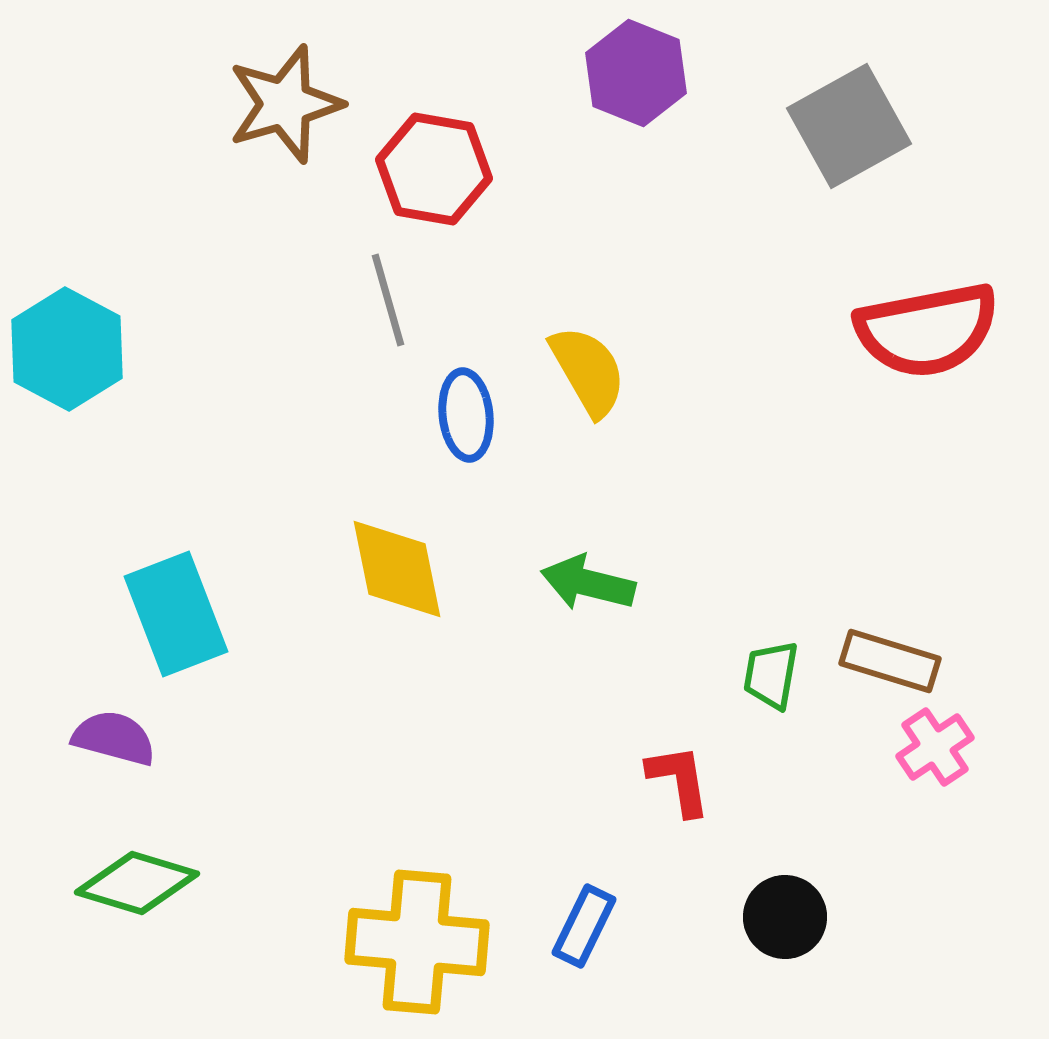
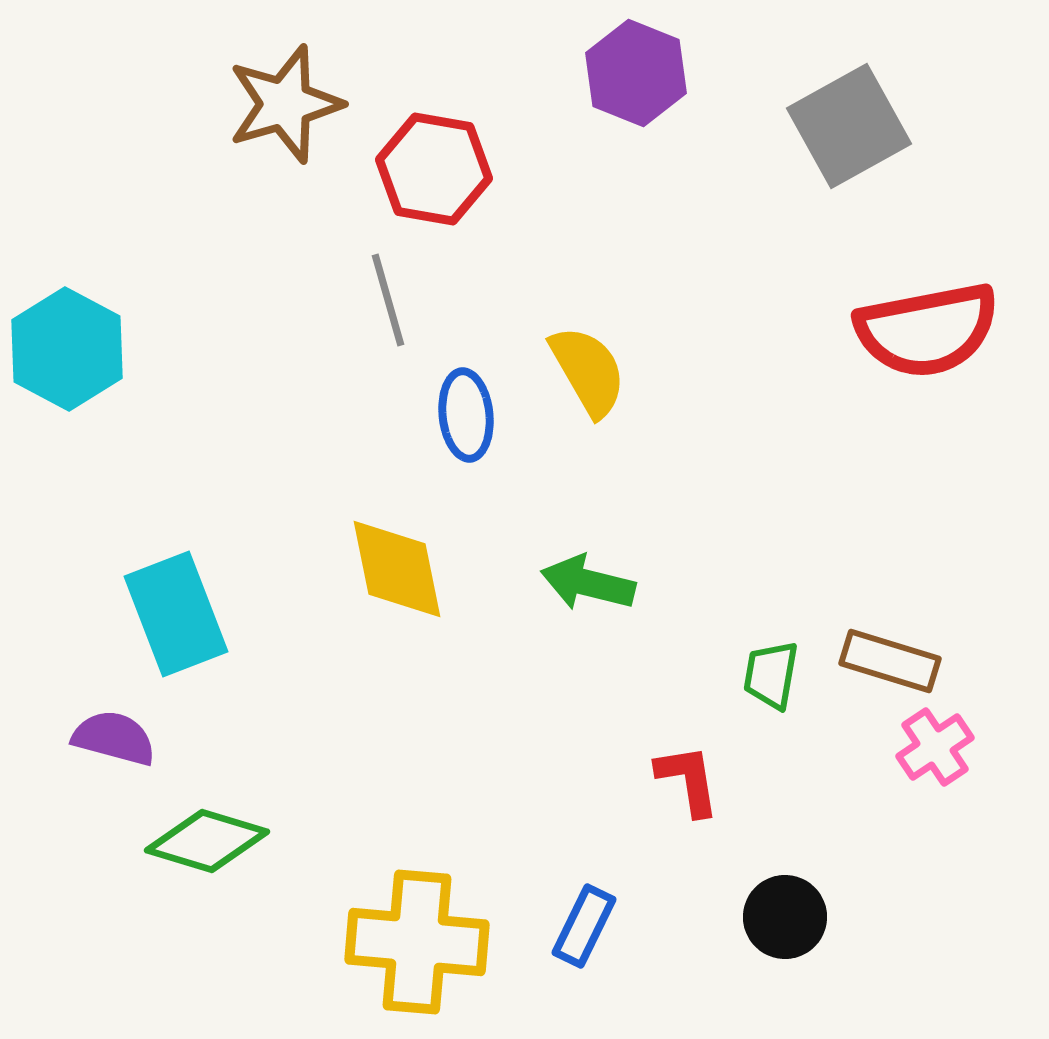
red L-shape: moved 9 px right
green diamond: moved 70 px right, 42 px up
